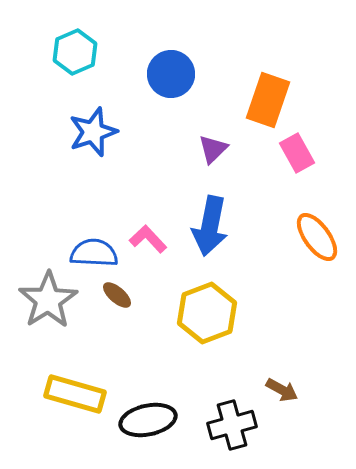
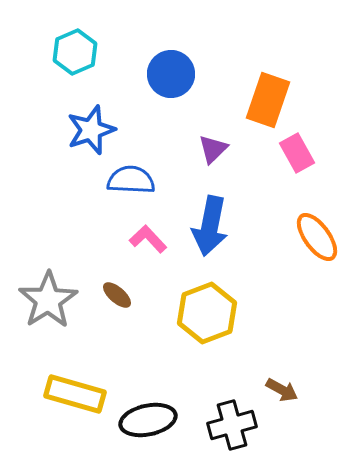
blue star: moved 2 px left, 2 px up
blue semicircle: moved 37 px right, 73 px up
